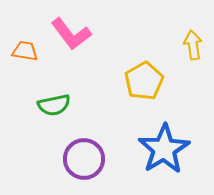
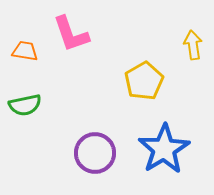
pink L-shape: rotated 18 degrees clockwise
green semicircle: moved 29 px left
purple circle: moved 11 px right, 6 px up
